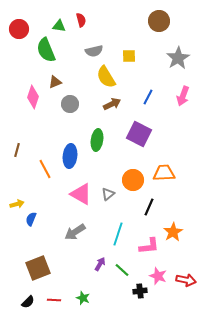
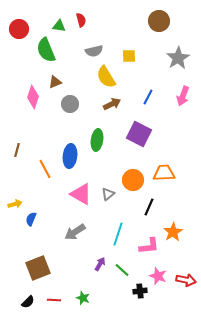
yellow arrow: moved 2 px left
